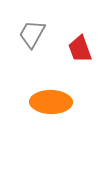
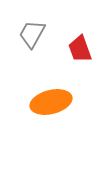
orange ellipse: rotated 15 degrees counterclockwise
